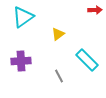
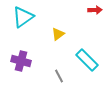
purple cross: rotated 18 degrees clockwise
